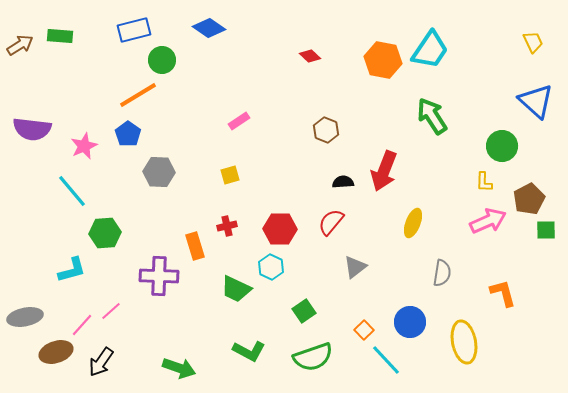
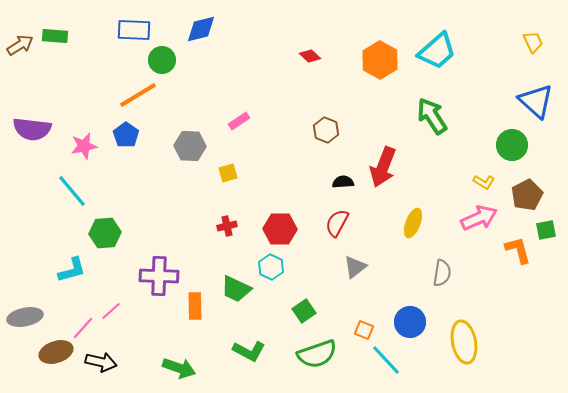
blue diamond at (209, 28): moved 8 px left, 1 px down; rotated 48 degrees counterclockwise
blue rectangle at (134, 30): rotated 16 degrees clockwise
green rectangle at (60, 36): moved 5 px left
cyan trapezoid at (430, 50): moved 7 px right, 1 px down; rotated 15 degrees clockwise
orange hexagon at (383, 60): moved 3 px left; rotated 18 degrees clockwise
blue pentagon at (128, 134): moved 2 px left, 1 px down
pink star at (84, 146): rotated 12 degrees clockwise
green circle at (502, 146): moved 10 px right, 1 px up
red arrow at (384, 171): moved 1 px left, 4 px up
gray hexagon at (159, 172): moved 31 px right, 26 px up
yellow square at (230, 175): moved 2 px left, 2 px up
yellow L-shape at (484, 182): rotated 60 degrees counterclockwise
brown pentagon at (529, 199): moved 2 px left, 4 px up
pink arrow at (488, 221): moved 9 px left, 3 px up
red semicircle at (331, 222): moved 6 px right, 1 px down; rotated 12 degrees counterclockwise
green square at (546, 230): rotated 10 degrees counterclockwise
orange rectangle at (195, 246): moved 60 px down; rotated 16 degrees clockwise
orange L-shape at (503, 293): moved 15 px right, 43 px up
pink line at (82, 325): moved 1 px right, 3 px down
orange square at (364, 330): rotated 24 degrees counterclockwise
green semicircle at (313, 357): moved 4 px right, 3 px up
black arrow at (101, 362): rotated 112 degrees counterclockwise
